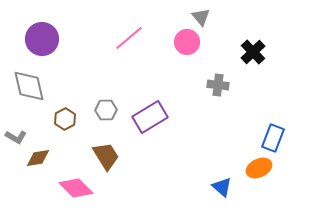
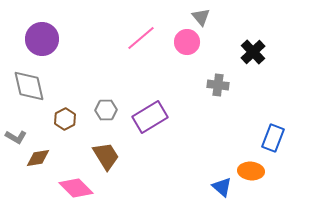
pink line: moved 12 px right
orange ellipse: moved 8 px left, 3 px down; rotated 30 degrees clockwise
